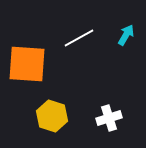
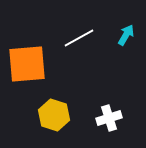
orange square: rotated 9 degrees counterclockwise
yellow hexagon: moved 2 px right, 1 px up
